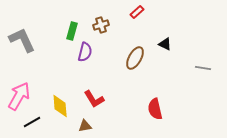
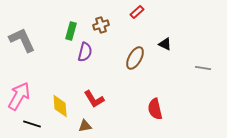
green rectangle: moved 1 px left
black line: moved 2 px down; rotated 48 degrees clockwise
